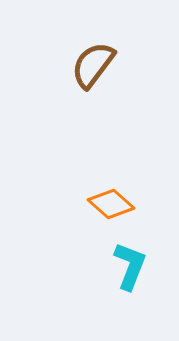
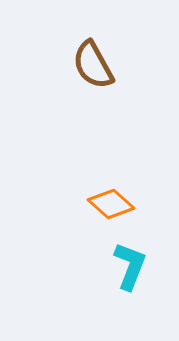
brown semicircle: rotated 66 degrees counterclockwise
